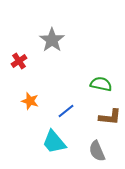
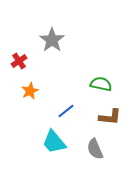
orange star: moved 10 px up; rotated 30 degrees clockwise
gray semicircle: moved 2 px left, 2 px up
